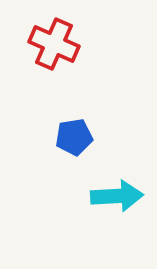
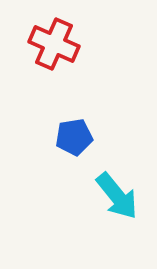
cyan arrow: rotated 54 degrees clockwise
